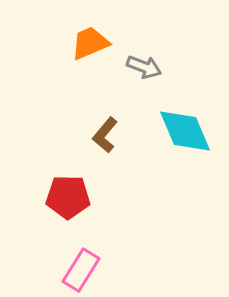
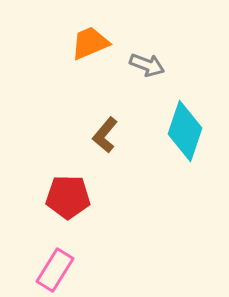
gray arrow: moved 3 px right, 2 px up
cyan diamond: rotated 42 degrees clockwise
pink rectangle: moved 26 px left
